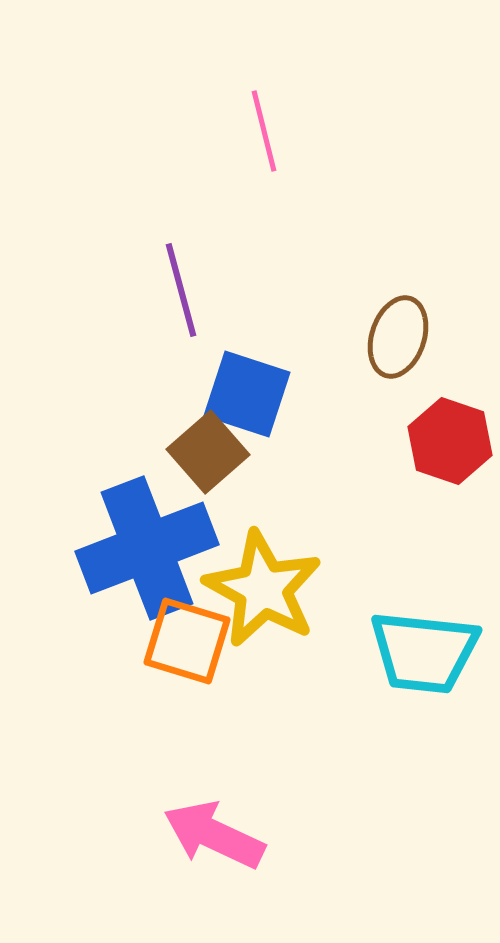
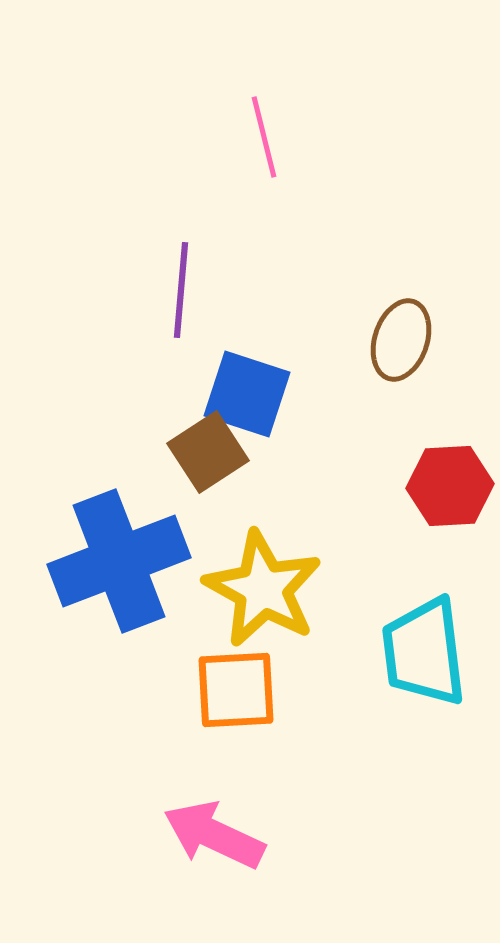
pink line: moved 6 px down
purple line: rotated 20 degrees clockwise
brown ellipse: moved 3 px right, 3 px down
red hexagon: moved 45 px down; rotated 22 degrees counterclockwise
brown square: rotated 8 degrees clockwise
blue cross: moved 28 px left, 13 px down
orange square: moved 49 px right, 49 px down; rotated 20 degrees counterclockwise
cyan trapezoid: rotated 77 degrees clockwise
